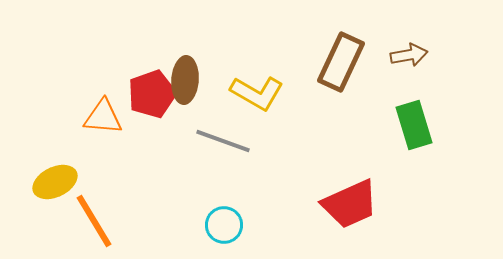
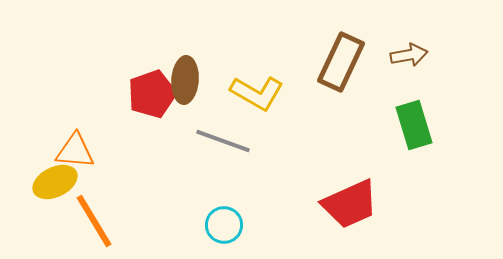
orange triangle: moved 28 px left, 34 px down
